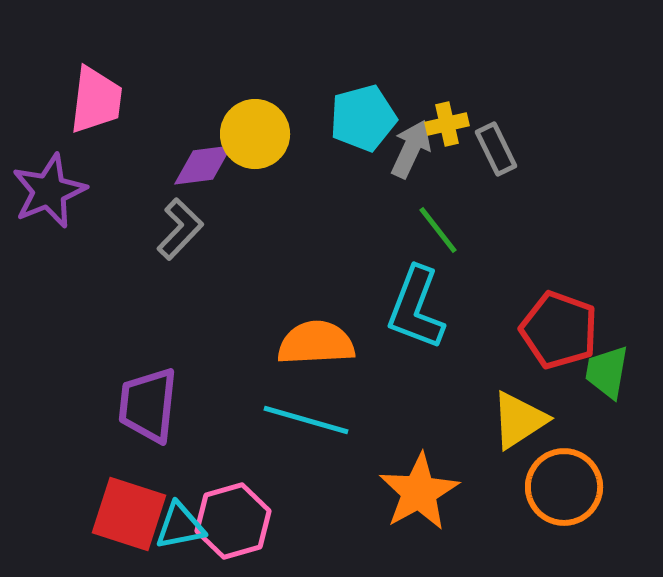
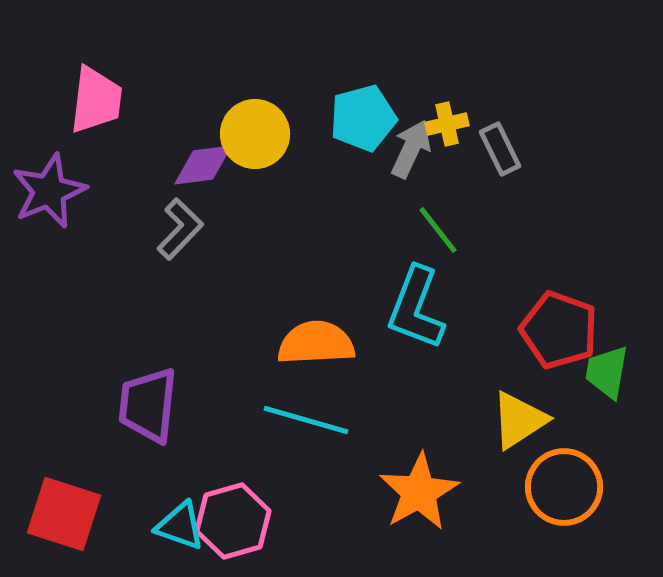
gray rectangle: moved 4 px right
red square: moved 65 px left
cyan triangle: rotated 30 degrees clockwise
